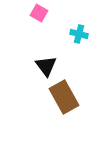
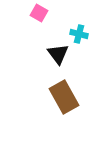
black triangle: moved 12 px right, 12 px up
